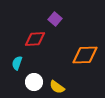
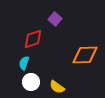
red diamond: moved 2 px left; rotated 15 degrees counterclockwise
cyan semicircle: moved 7 px right
white circle: moved 3 px left
